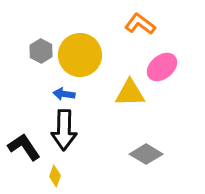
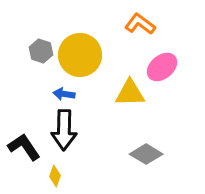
gray hexagon: rotated 10 degrees counterclockwise
